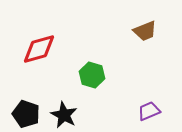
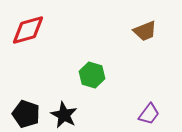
red diamond: moved 11 px left, 19 px up
purple trapezoid: moved 3 px down; rotated 150 degrees clockwise
